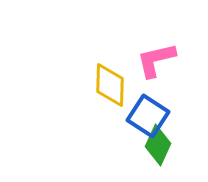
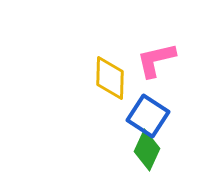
yellow diamond: moved 7 px up
green diamond: moved 11 px left, 5 px down
